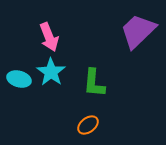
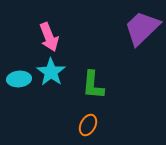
purple trapezoid: moved 4 px right, 3 px up
cyan ellipse: rotated 20 degrees counterclockwise
green L-shape: moved 1 px left, 2 px down
orange ellipse: rotated 25 degrees counterclockwise
